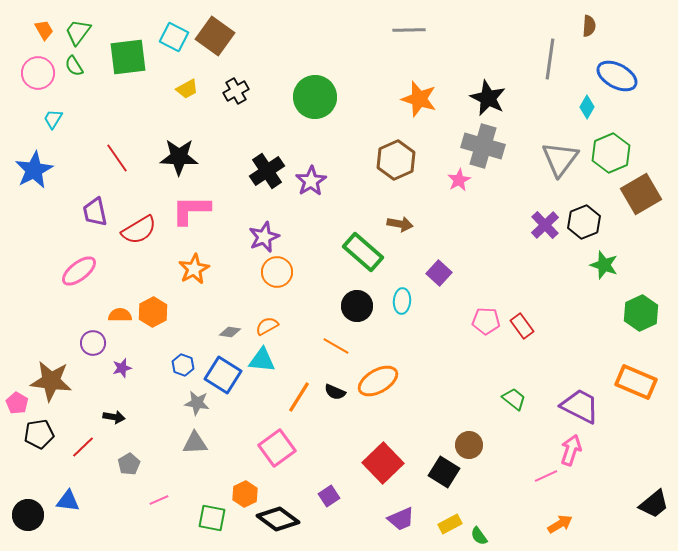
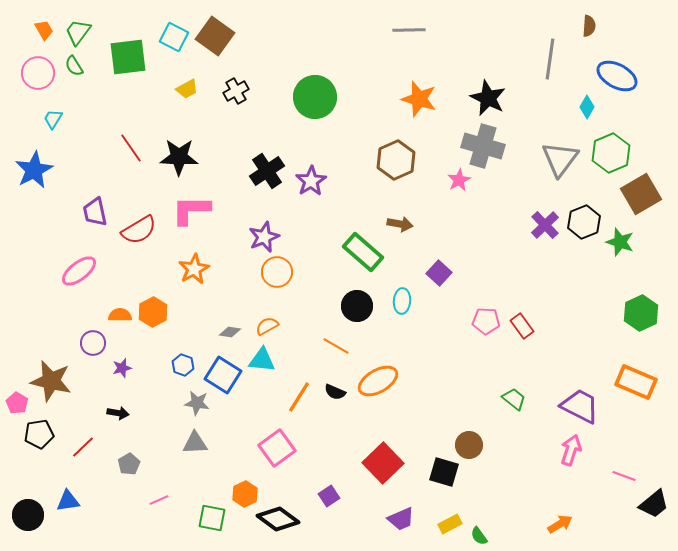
red line at (117, 158): moved 14 px right, 10 px up
green star at (604, 265): moved 16 px right, 23 px up
brown star at (51, 381): rotated 6 degrees clockwise
black arrow at (114, 417): moved 4 px right, 4 px up
black square at (444, 472): rotated 16 degrees counterclockwise
pink line at (546, 476): moved 78 px right; rotated 45 degrees clockwise
blue triangle at (68, 501): rotated 15 degrees counterclockwise
